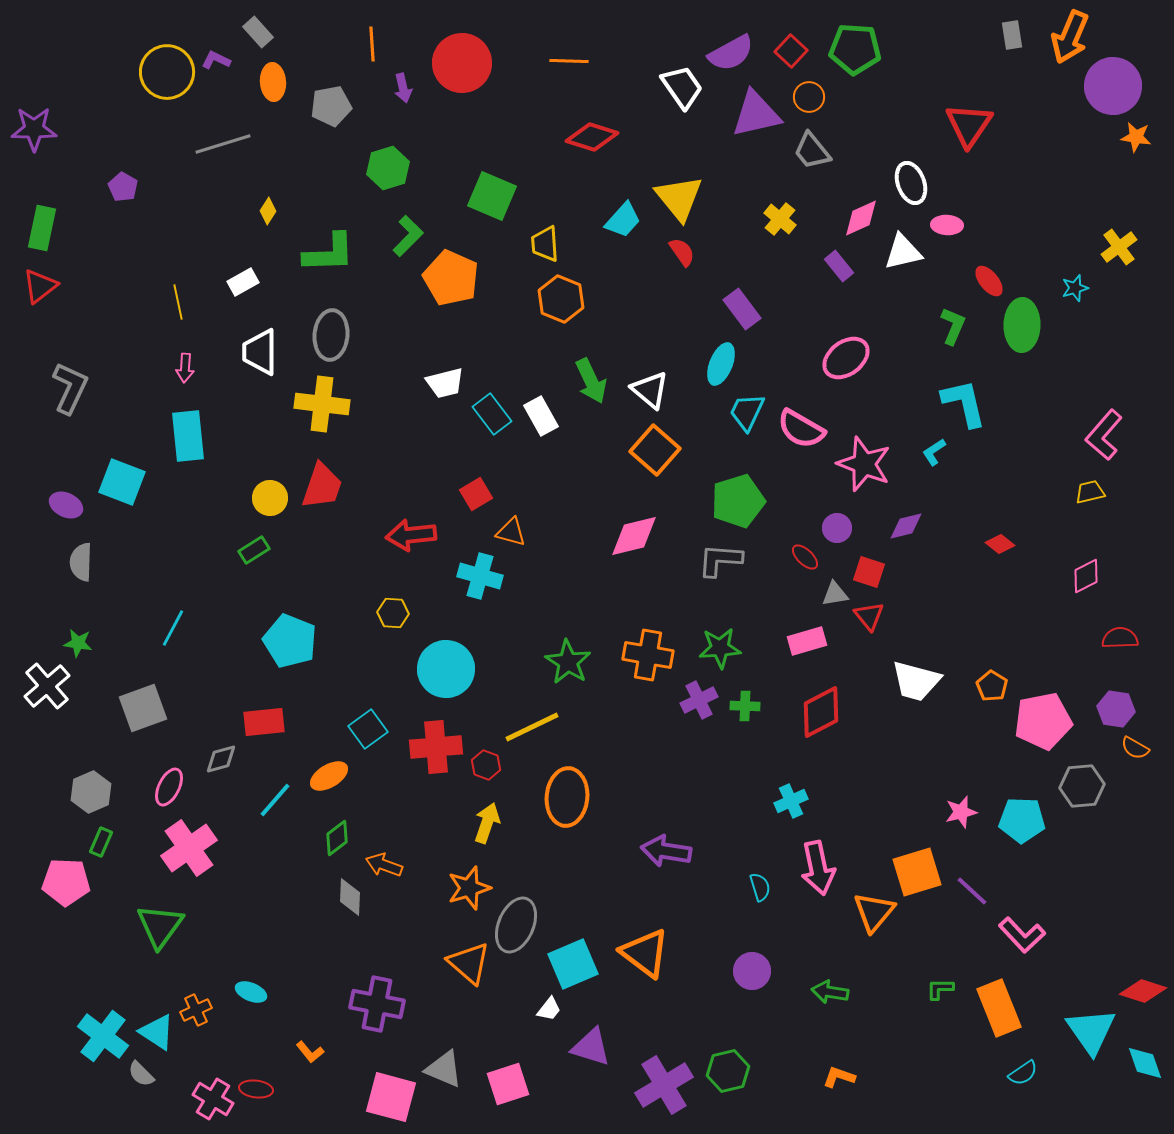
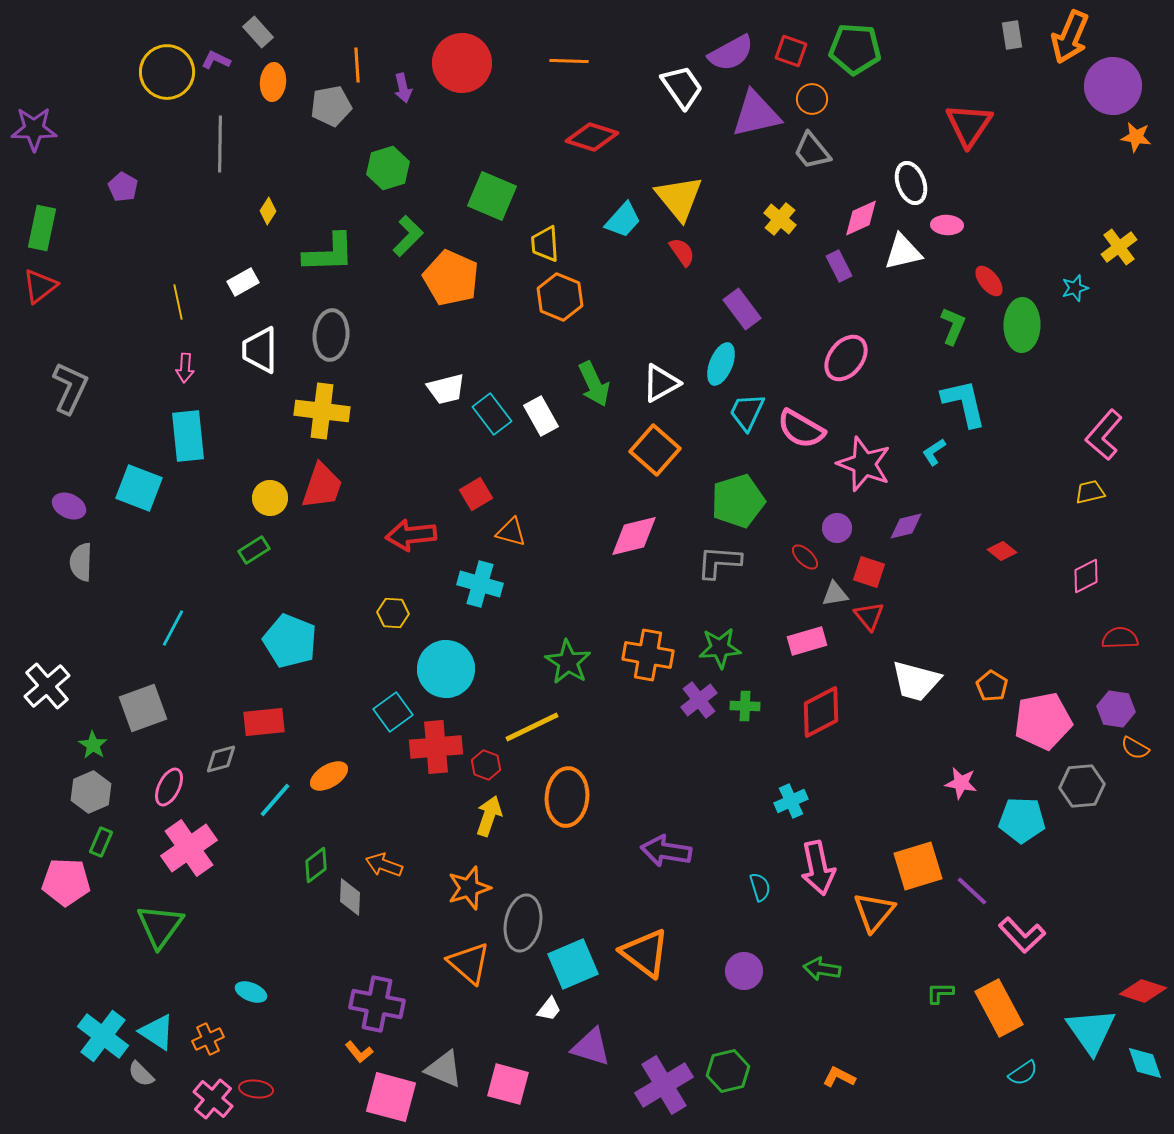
orange line at (372, 44): moved 15 px left, 21 px down
red square at (791, 51): rotated 24 degrees counterclockwise
orange ellipse at (273, 82): rotated 9 degrees clockwise
orange circle at (809, 97): moved 3 px right, 2 px down
gray line at (223, 144): moved 3 px left; rotated 72 degrees counterclockwise
purple rectangle at (839, 266): rotated 12 degrees clockwise
orange hexagon at (561, 299): moved 1 px left, 2 px up
white trapezoid at (260, 352): moved 2 px up
pink ellipse at (846, 358): rotated 15 degrees counterclockwise
green arrow at (591, 381): moved 3 px right, 3 px down
white trapezoid at (445, 383): moved 1 px right, 6 px down
white triangle at (650, 390): moved 11 px right, 7 px up; rotated 51 degrees clockwise
yellow cross at (322, 404): moved 7 px down
cyan square at (122, 482): moved 17 px right, 6 px down
purple ellipse at (66, 505): moved 3 px right, 1 px down
red diamond at (1000, 544): moved 2 px right, 7 px down
gray L-shape at (720, 560): moved 1 px left, 2 px down
cyan cross at (480, 576): moved 8 px down
green star at (78, 643): moved 15 px right, 102 px down; rotated 24 degrees clockwise
purple cross at (699, 700): rotated 12 degrees counterclockwise
cyan square at (368, 729): moved 25 px right, 17 px up
pink star at (961, 812): moved 29 px up; rotated 24 degrees clockwise
yellow arrow at (487, 823): moved 2 px right, 7 px up
green diamond at (337, 838): moved 21 px left, 27 px down
orange square at (917, 872): moved 1 px right, 6 px up
gray ellipse at (516, 925): moved 7 px right, 2 px up; rotated 12 degrees counterclockwise
purple circle at (752, 971): moved 8 px left
green L-shape at (940, 989): moved 4 px down
green arrow at (830, 992): moved 8 px left, 23 px up
orange rectangle at (999, 1008): rotated 6 degrees counterclockwise
orange cross at (196, 1010): moved 12 px right, 29 px down
orange L-shape at (310, 1052): moved 49 px right
orange L-shape at (839, 1077): rotated 8 degrees clockwise
pink square at (508, 1084): rotated 33 degrees clockwise
pink cross at (213, 1099): rotated 9 degrees clockwise
